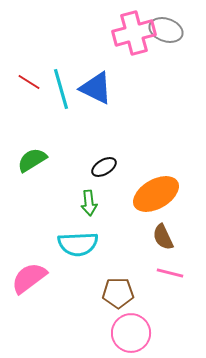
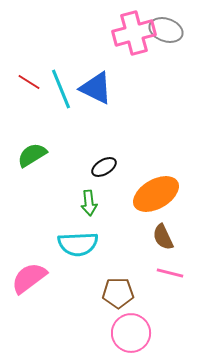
cyan line: rotated 6 degrees counterclockwise
green semicircle: moved 5 px up
